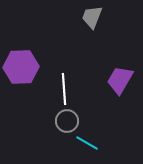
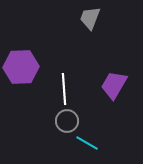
gray trapezoid: moved 2 px left, 1 px down
purple trapezoid: moved 6 px left, 5 px down
